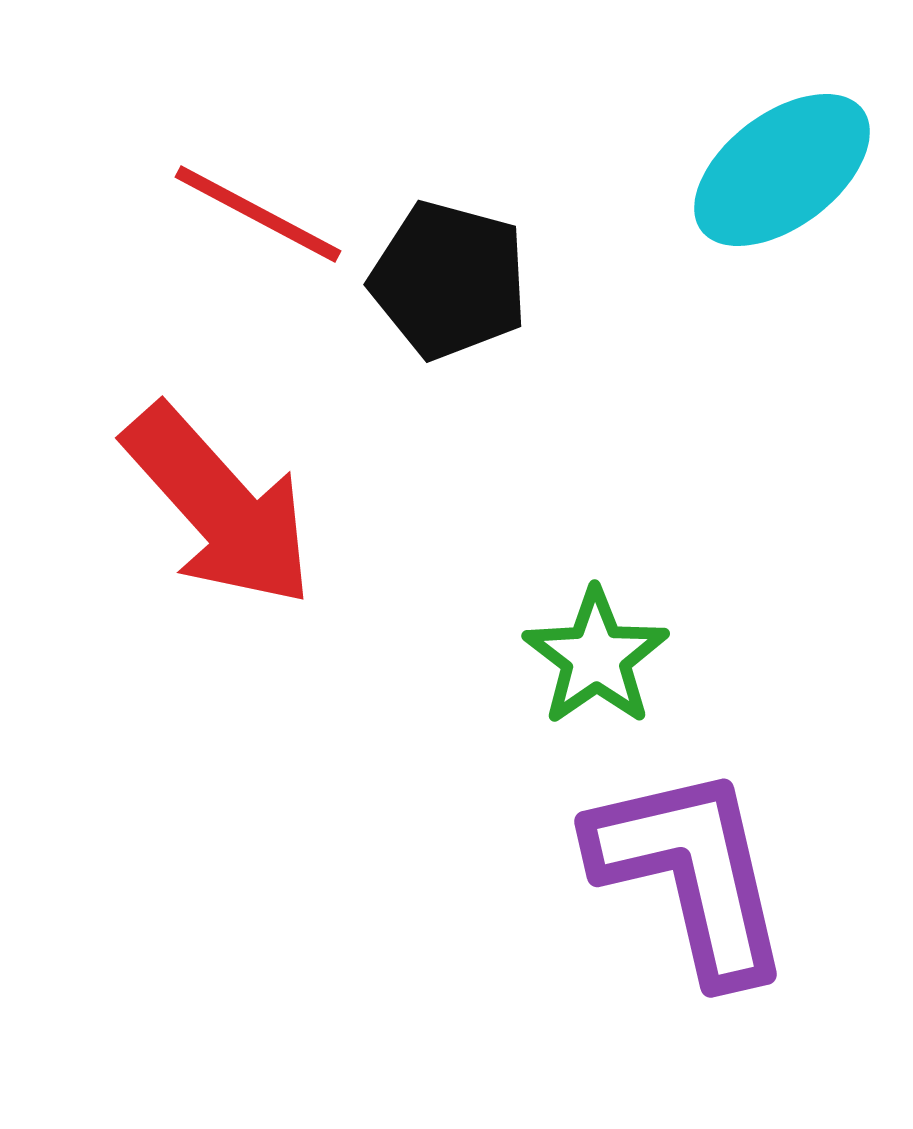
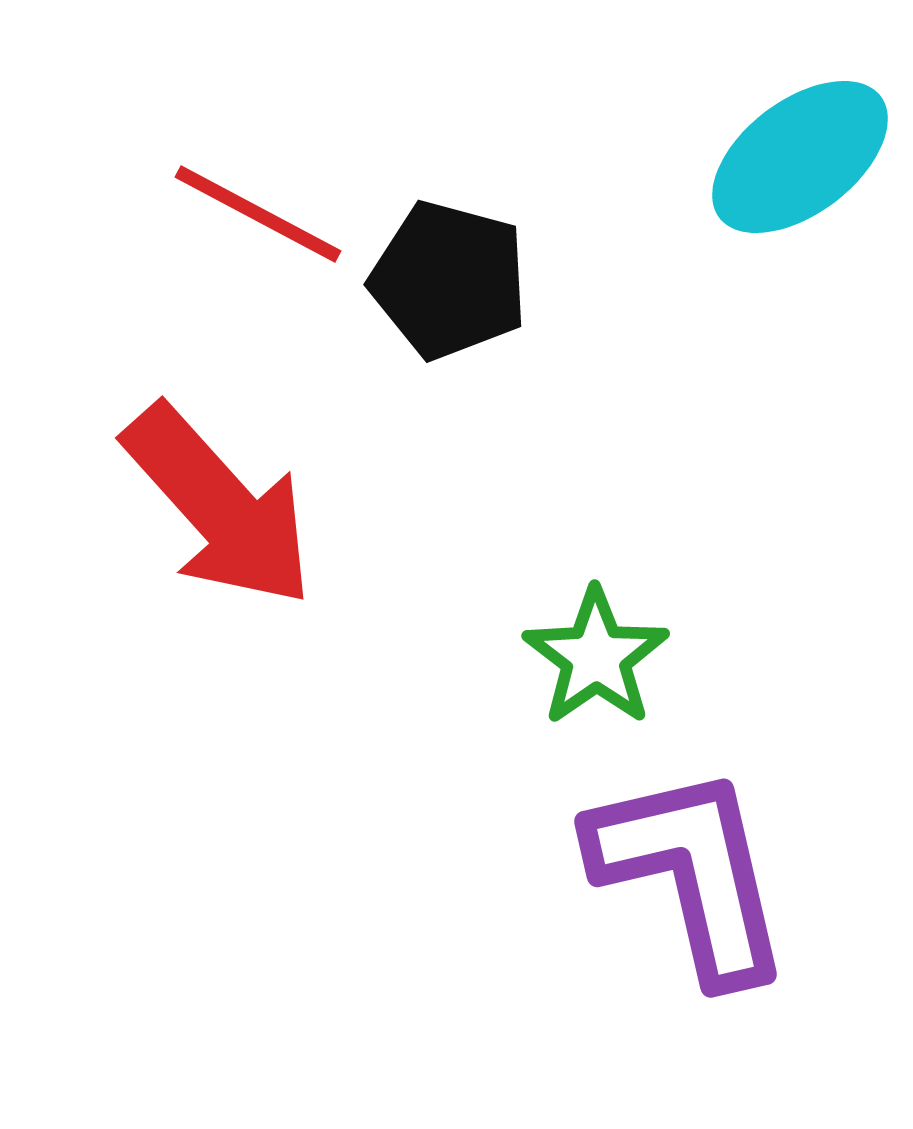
cyan ellipse: moved 18 px right, 13 px up
